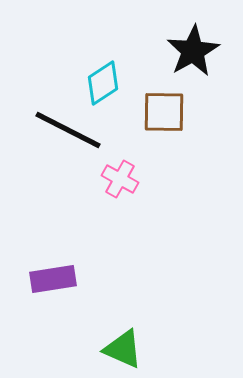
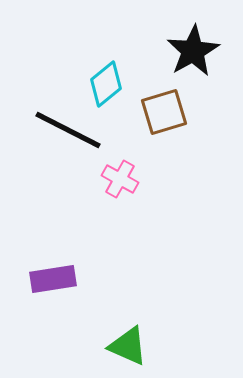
cyan diamond: moved 3 px right, 1 px down; rotated 6 degrees counterclockwise
brown square: rotated 18 degrees counterclockwise
green triangle: moved 5 px right, 3 px up
